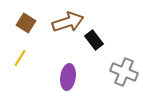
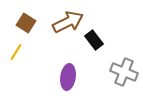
brown arrow: rotated 8 degrees counterclockwise
yellow line: moved 4 px left, 6 px up
